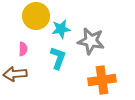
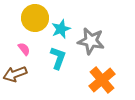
yellow circle: moved 1 px left, 2 px down
cyan star: rotated 12 degrees counterclockwise
pink semicircle: moved 1 px right; rotated 40 degrees counterclockwise
brown arrow: rotated 15 degrees counterclockwise
orange cross: rotated 32 degrees counterclockwise
